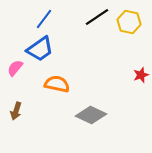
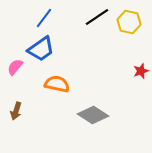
blue line: moved 1 px up
blue trapezoid: moved 1 px right
pink semicircle: moved 1 px up
red star: moved 4 px up
gray diamond: moved 2 px right; rotated 8 degrees clockwise
